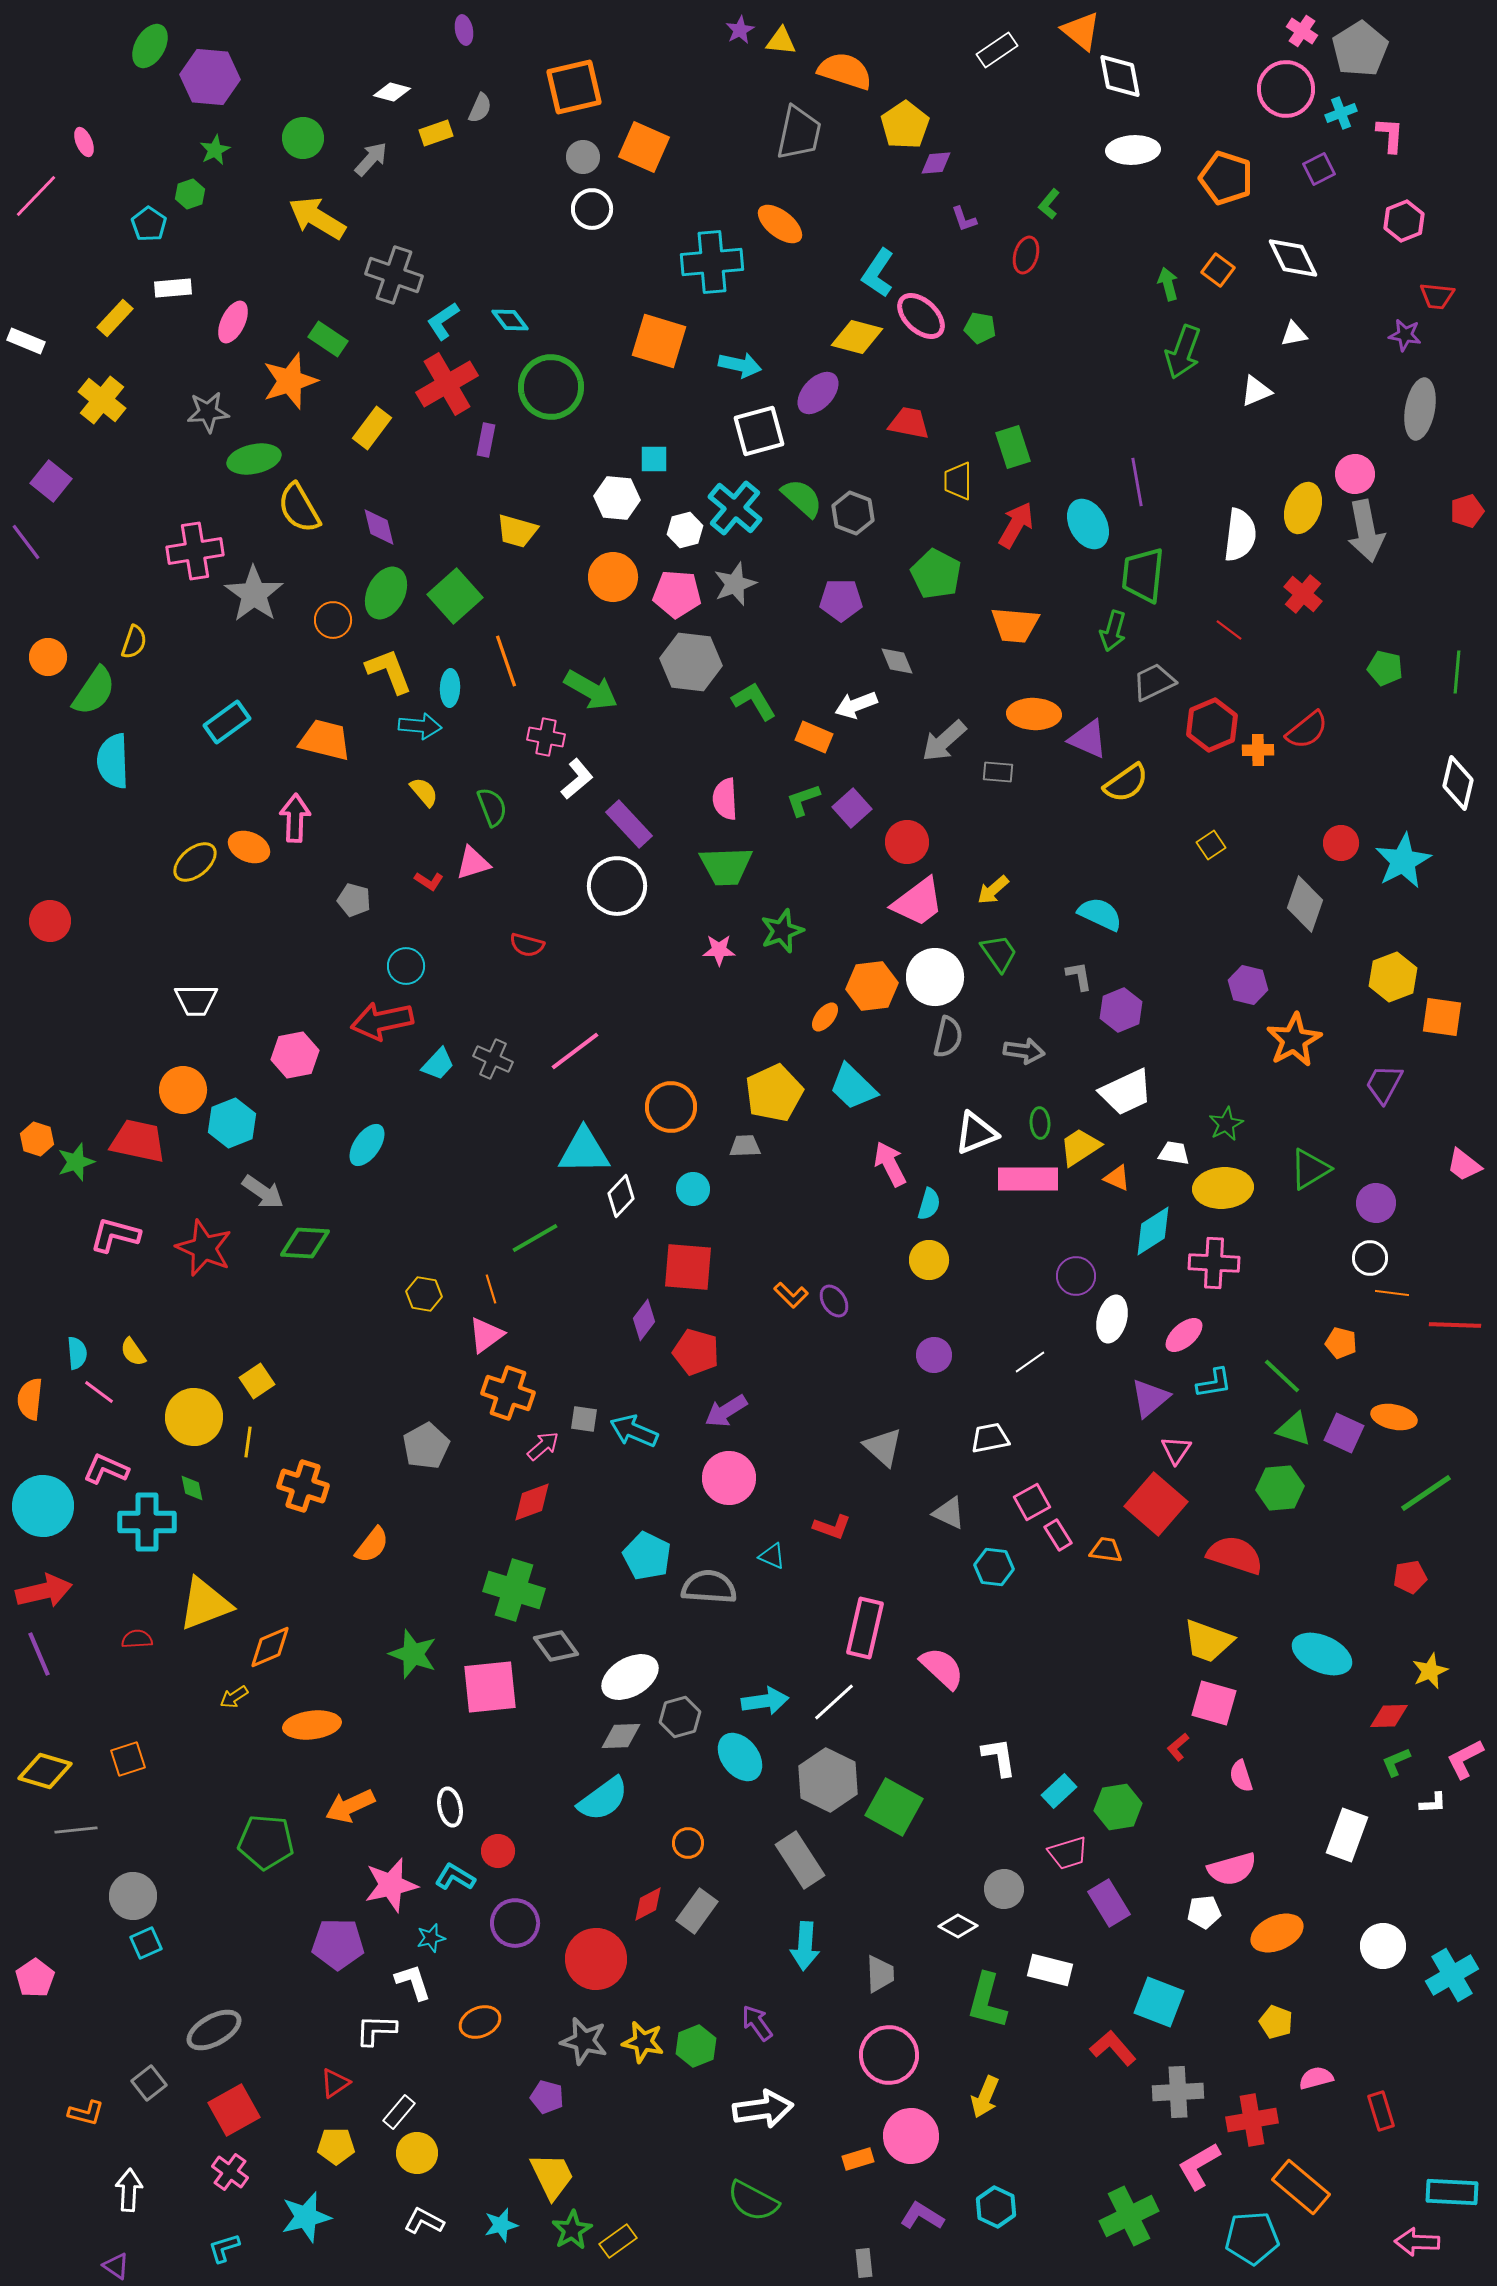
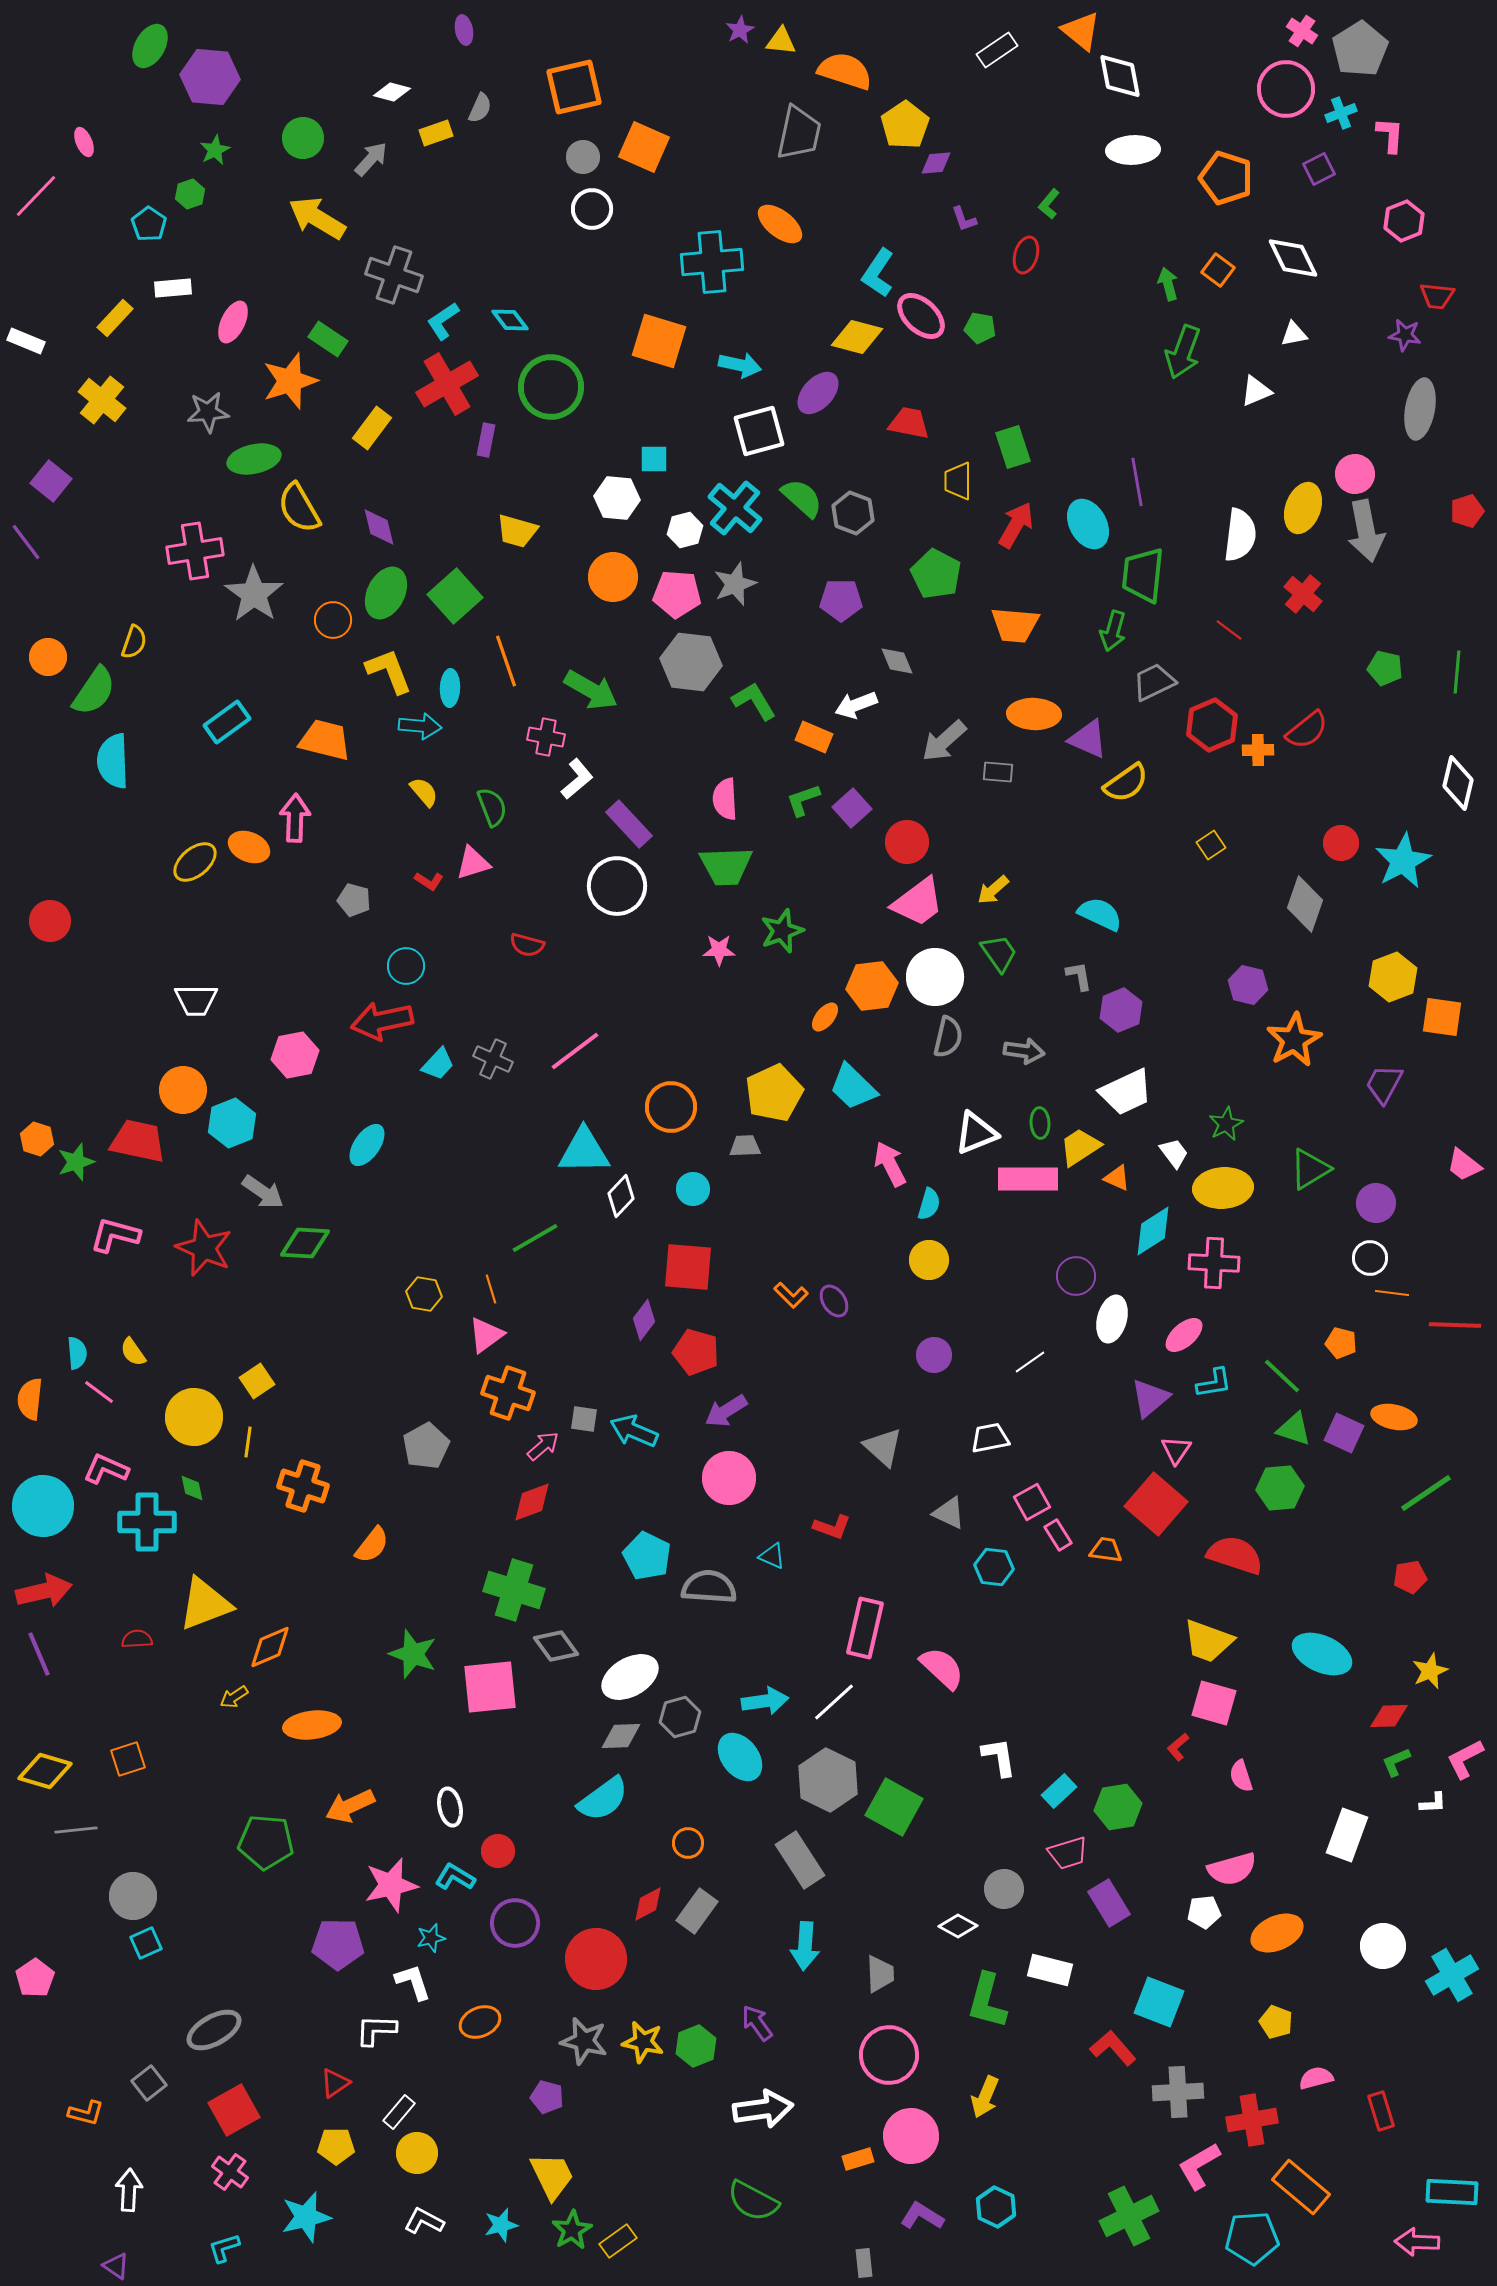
white trapezoid at (1174, 1153): rotated 44 degrees clockwise
